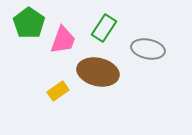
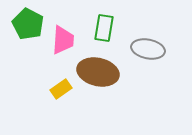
green pentagon: moved 1 px left, 1 px down; rotated 8 degrees counterclockwise
green rectangle: rotated 24 degrees counterclockwise
pink trapezoid: rotated 16 degrees counterclockwise
yellow rectangle: moved 3 px right, 2 px up
